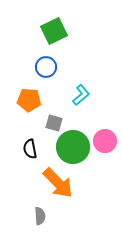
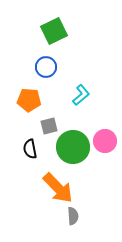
gray square: moved 5 px left, 3 px down; rotated 30 degrees counterclockwise
orange arrow: moved 5 px down
gray semicircle: moved 33 px right
